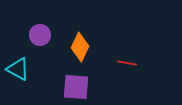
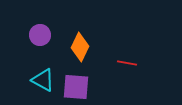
cyan triangle: moved 25 px right, 11 px down
